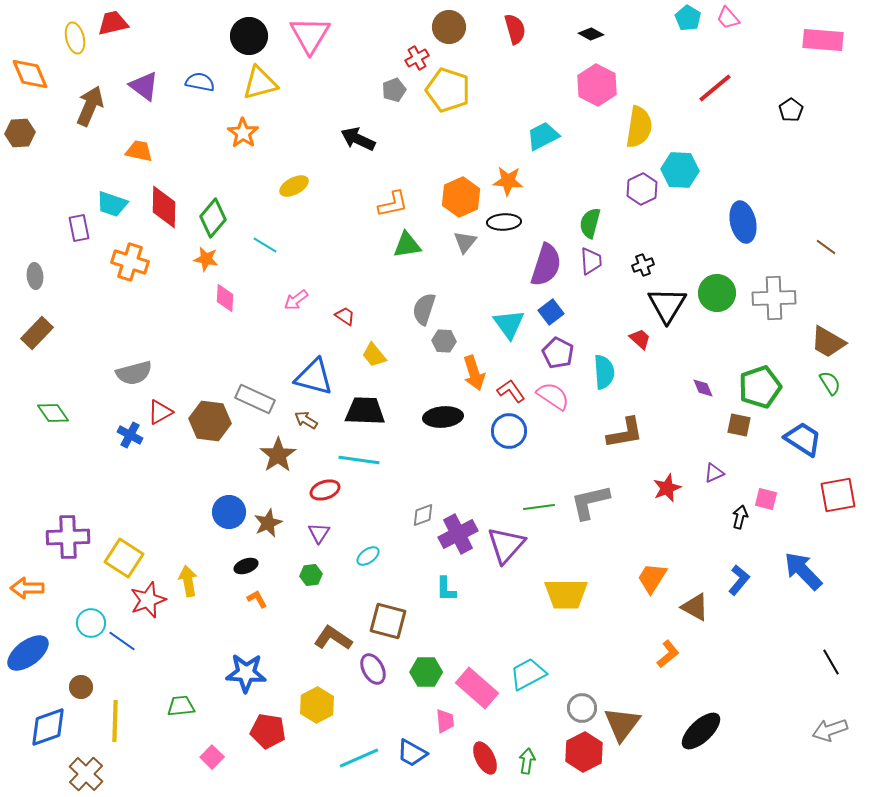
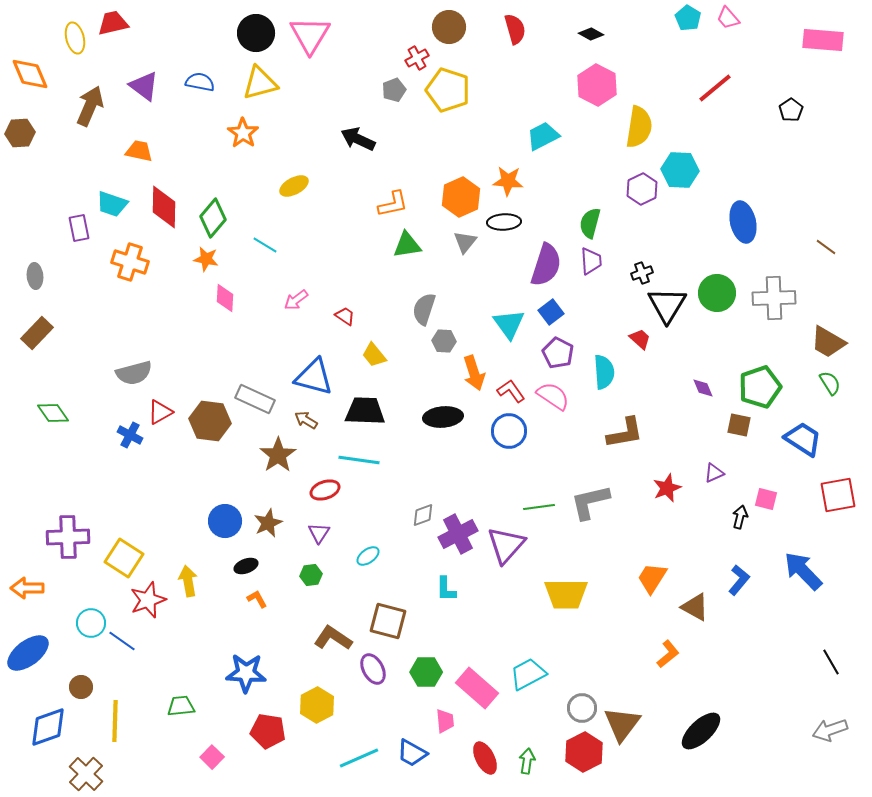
black circle at (249, 36): moved 7 px right, 3 px up
black cross at (643, 265): moved 1 px left, 8 px down
blue circle at (229, 512): moved 4 px left, 9 px down
